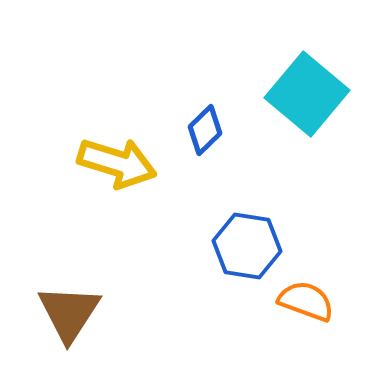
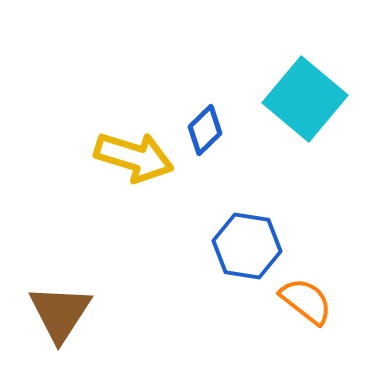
cyan square: moved 2 px left, 5 px down
yellow arrow: moved 17 px right, 6 px up
orange semicircle: rotated 18 degrees clockwise
brown triangle: moved 9 px left
